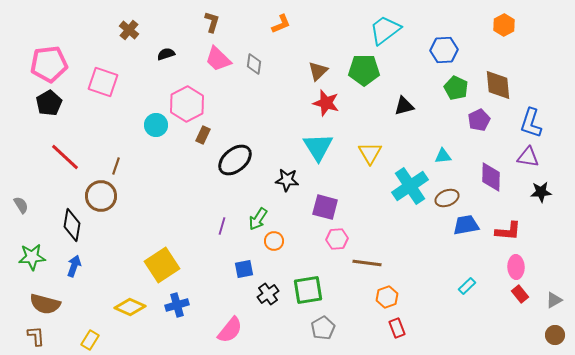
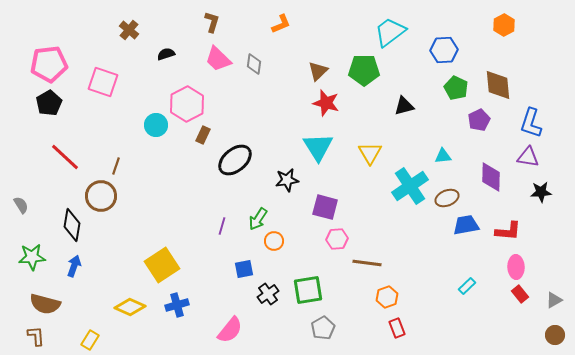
cyan trapezoid at (385, 30): moved 5 px right, 2 px down
black star at (287, 180): rotated 15 degrees counterclockwise
